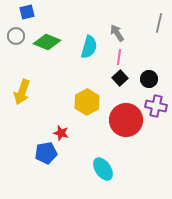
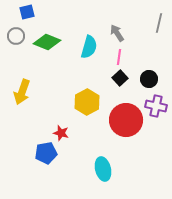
cyan ellipse: rotated 20 degrees clockwise
